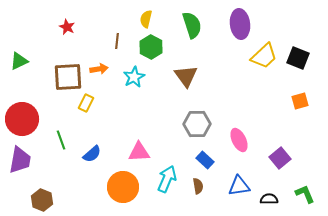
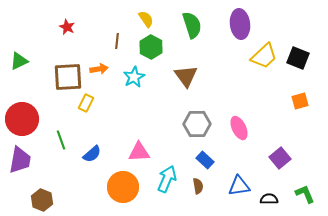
yellow semicircle: rotated 132 degrees clockwise
pink ellipse: moved 12 px up
